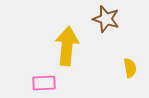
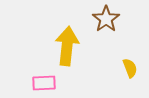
brown star: rotated 20 degrees clockwise
yellow semicircle: rotated 12 degrees counterclockwise
